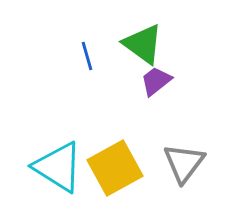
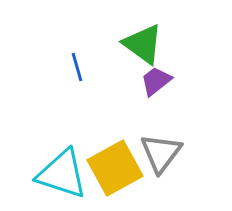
blue line: moved 10 px left, 11 px down
gray triangle: moved 23 px left, 10 px up
cyan triangle: moved 4 px right, 7 px down; rotated 14 degrees counterclockwise
